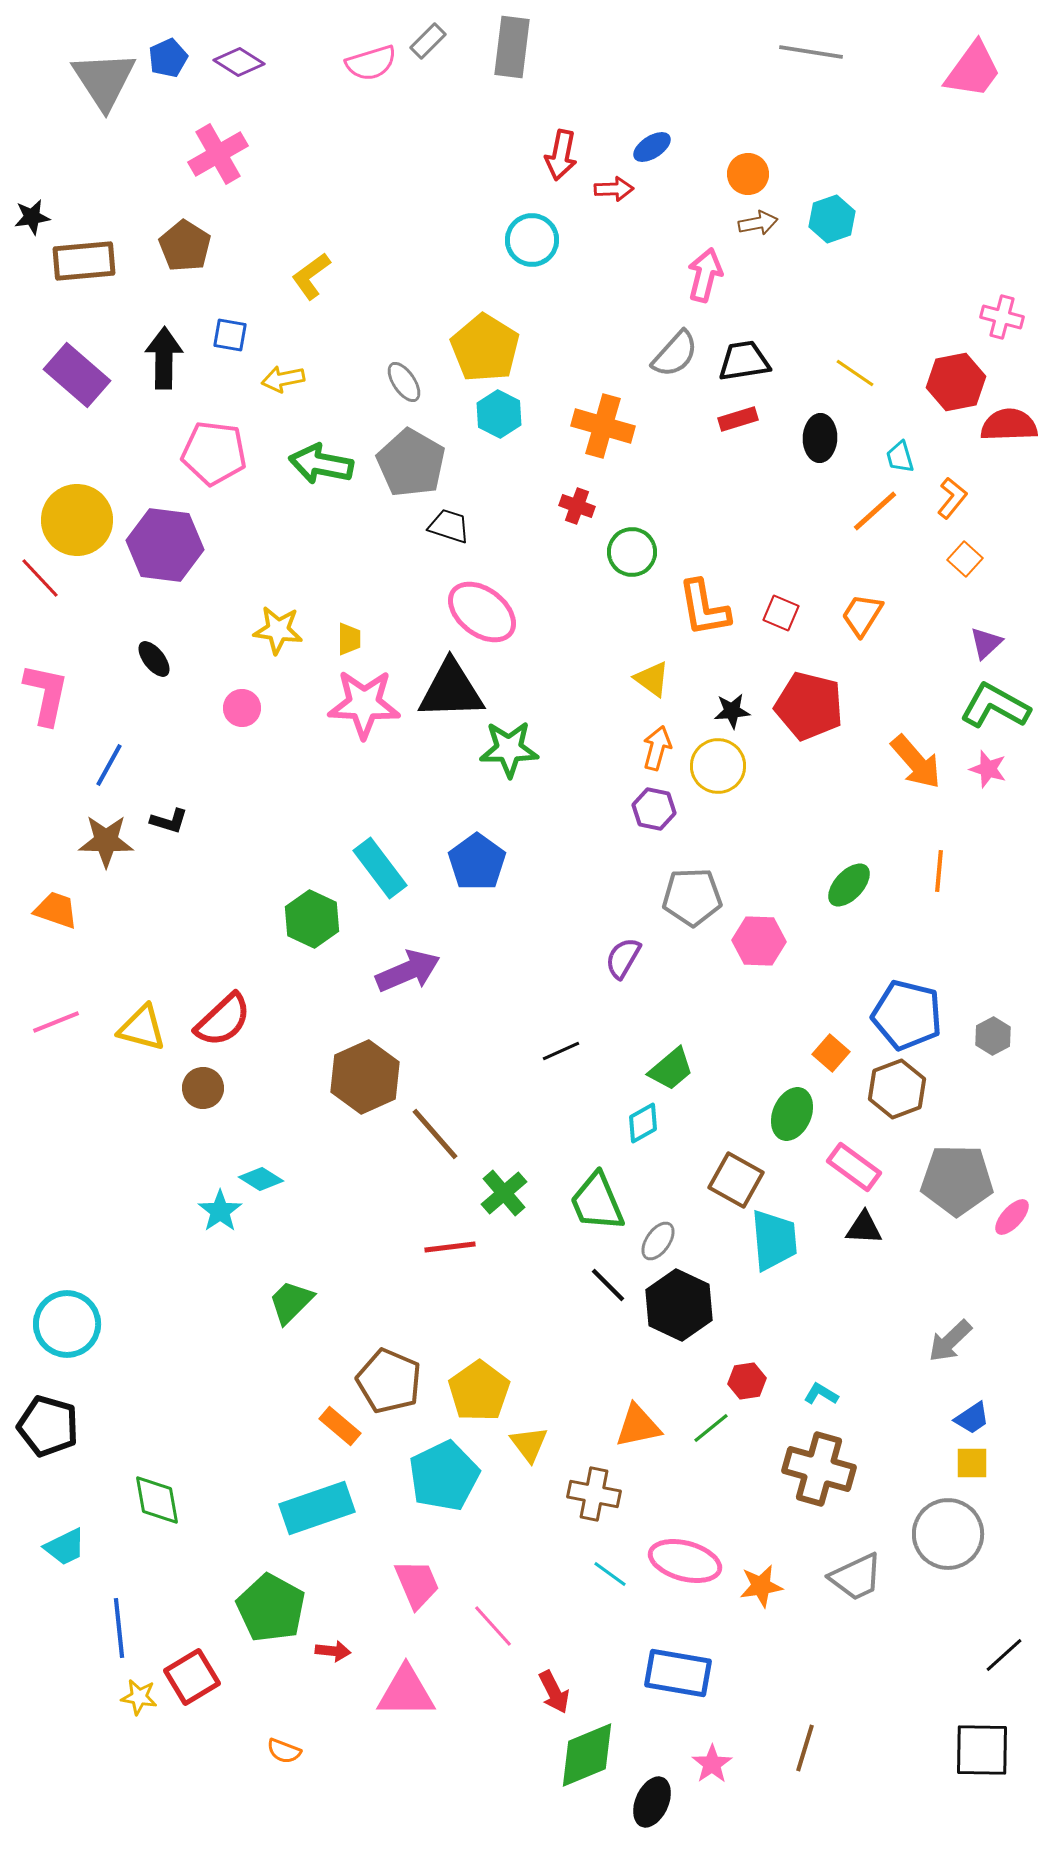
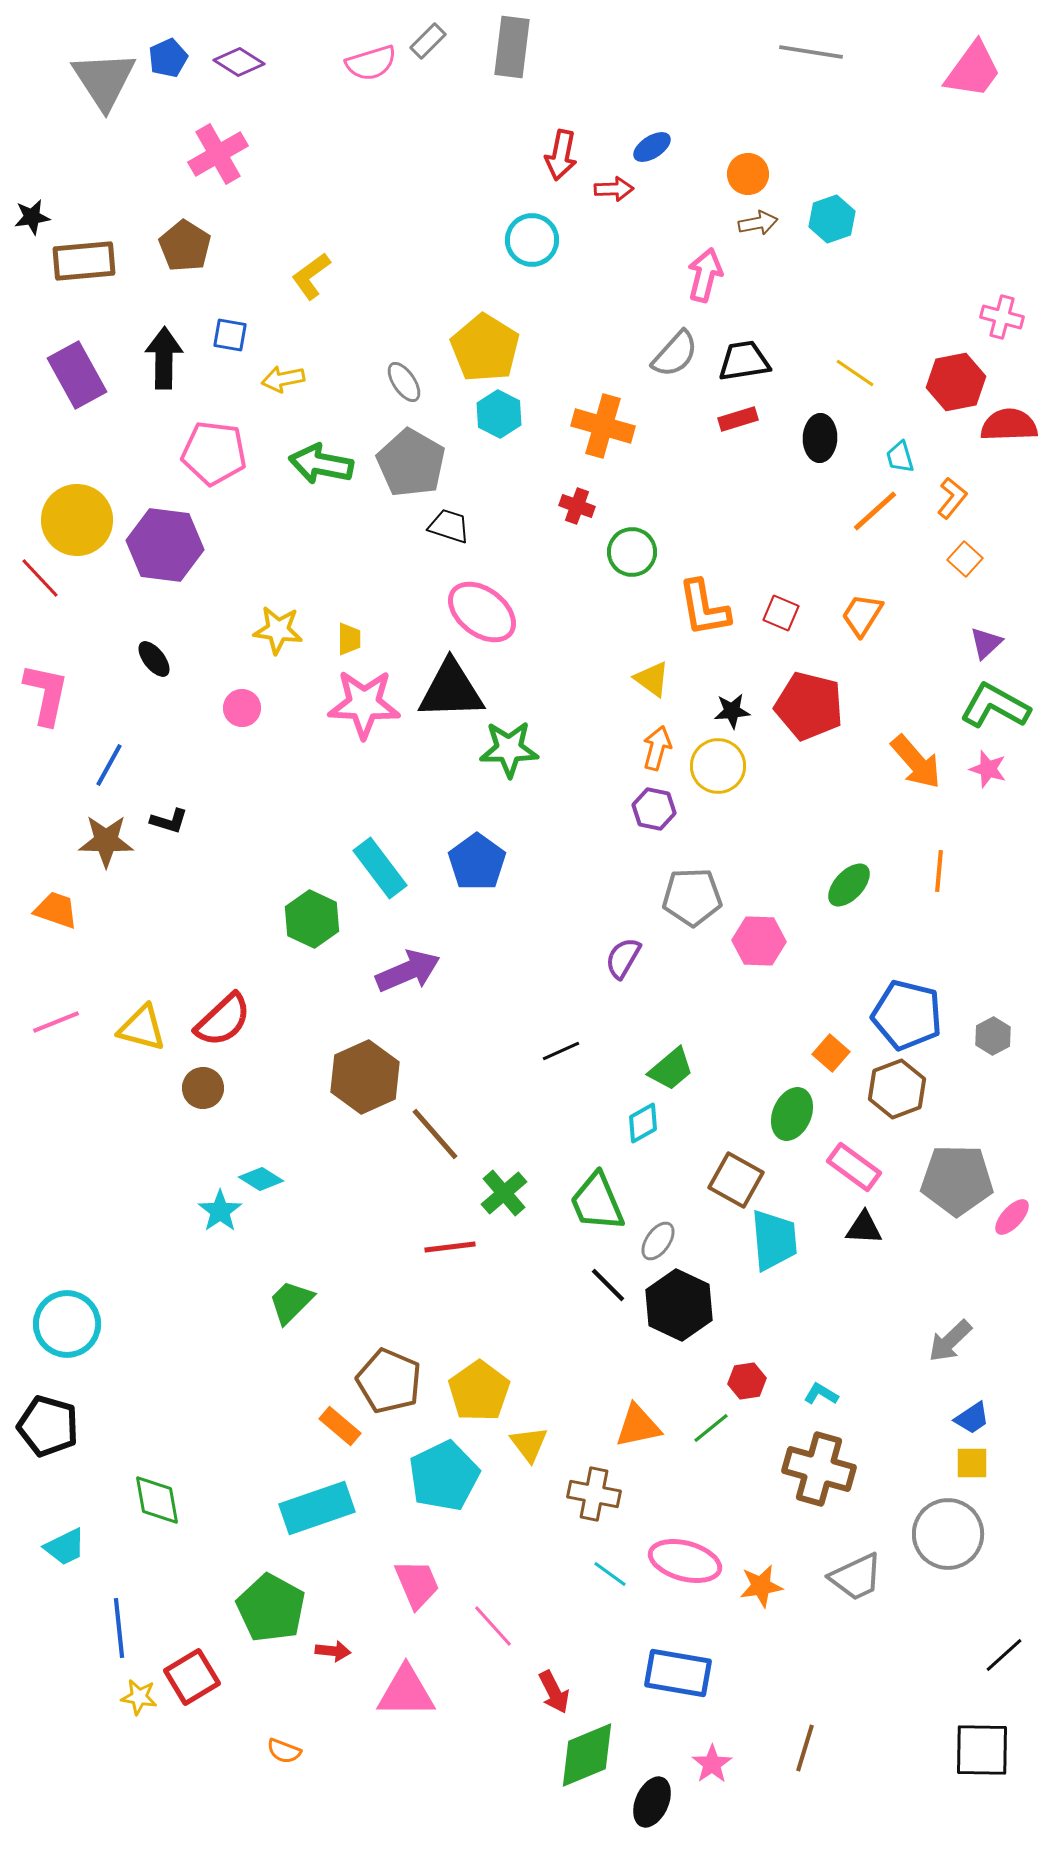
purple rectangle at (77, 375): rotated 20 degrees clockwise
